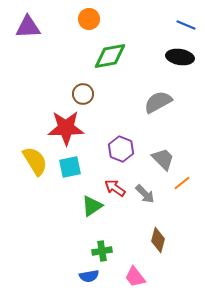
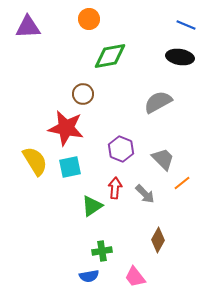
red star: rotated 12 degrees clockwise
red arrow: rotated 60 degrees clockwise
brown diamond: rotated 15 degrees clockwise
